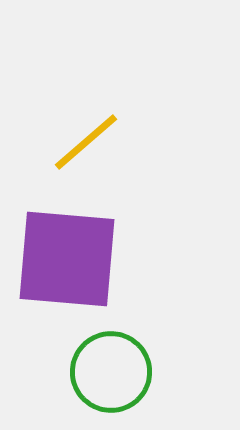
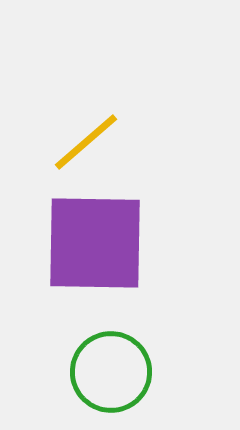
purple square: moved 28 px right, 16 px up; rotated 4 degrees counterclockwise
